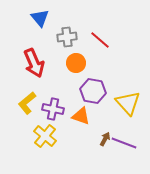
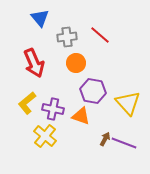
red line: moved 5 px up
